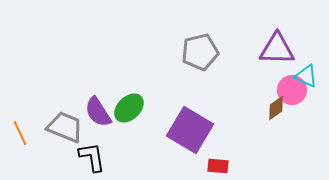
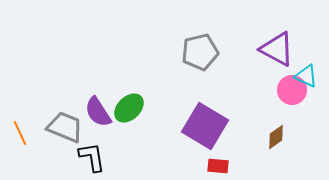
purple triangle: rotated 27 degrees clockwise
brown diamond: moved 29 px down
purple square: moved 15 px right, 4 px up
